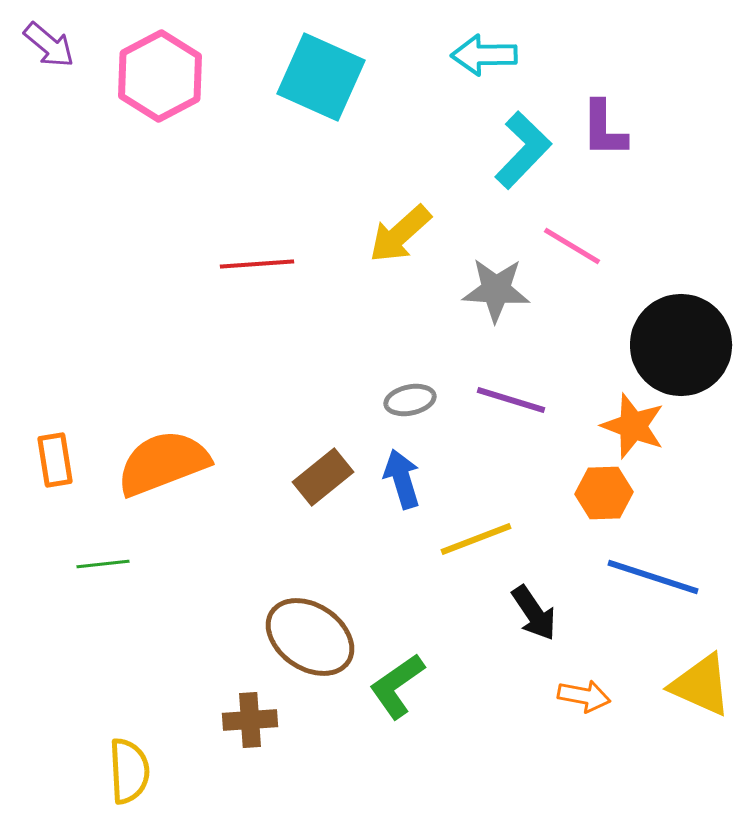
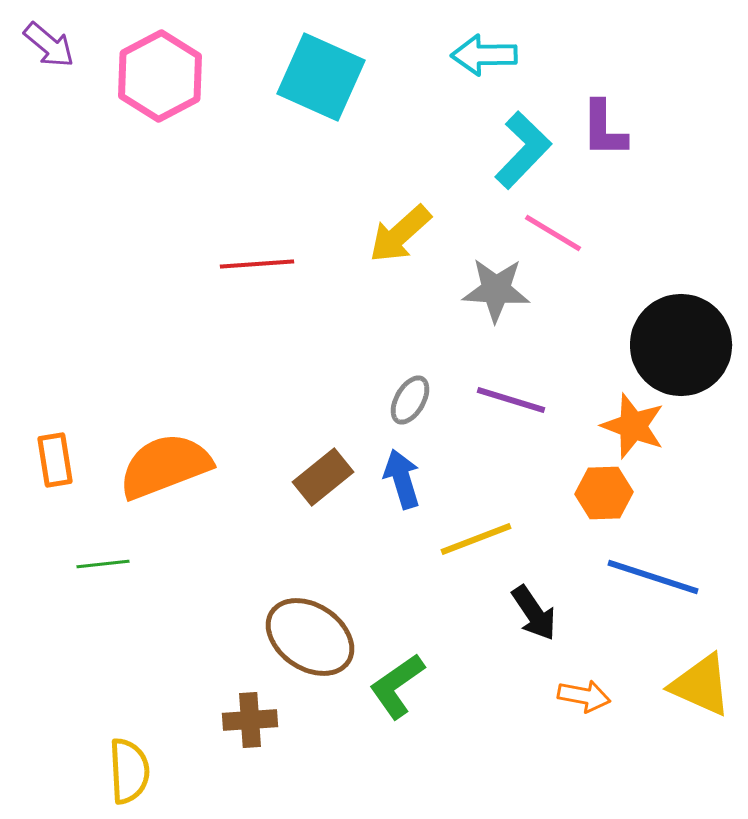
pink line: moved 19 px left, 13 px up
gray ellipse: rotated 48 degrees counterclockwise
orange semicircle: moved 2 px right, 3 px down
